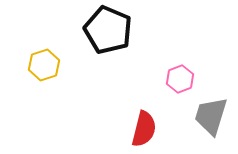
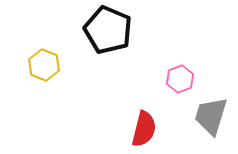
yellow hexagon: rotated 20 degrees counterclockwise
